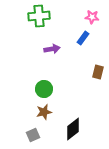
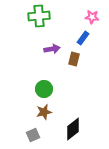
brown rectangle: moved 24 px left, 13 px up
